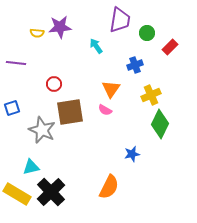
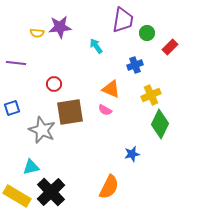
purple trapezoid: moved 3 px right
orange triangle: rotated 42 degrees counterclockwise
yellow rectangle: moved 2 px down
